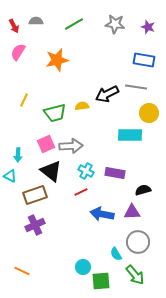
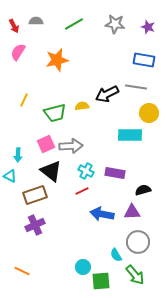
red line: moved 1 px right, 1 px up
cyan semicircle: moved 1 px down
